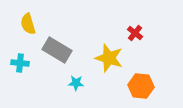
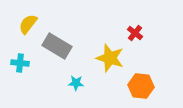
yellow semicircle: rotated 55 degrees clockwise
gray rectangle: moved 4 px up
yellow star: moved 1 px right
